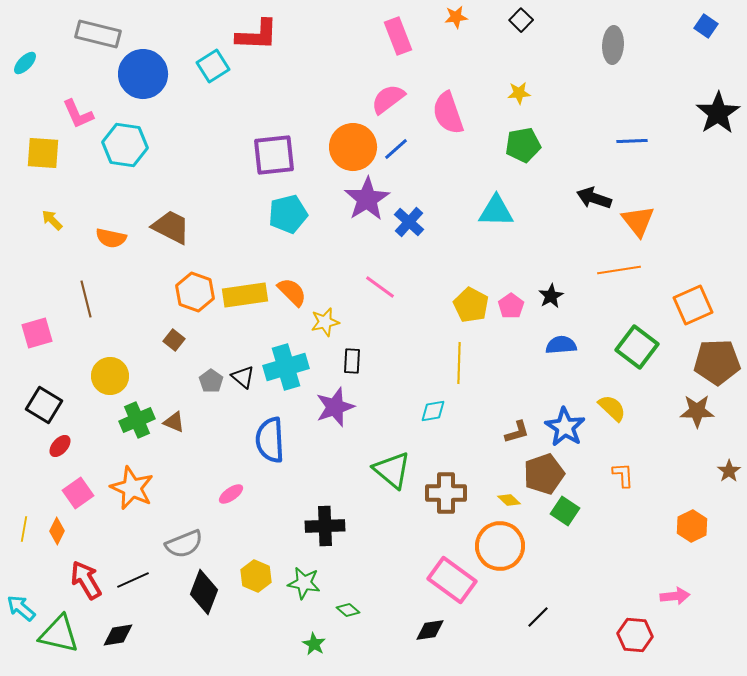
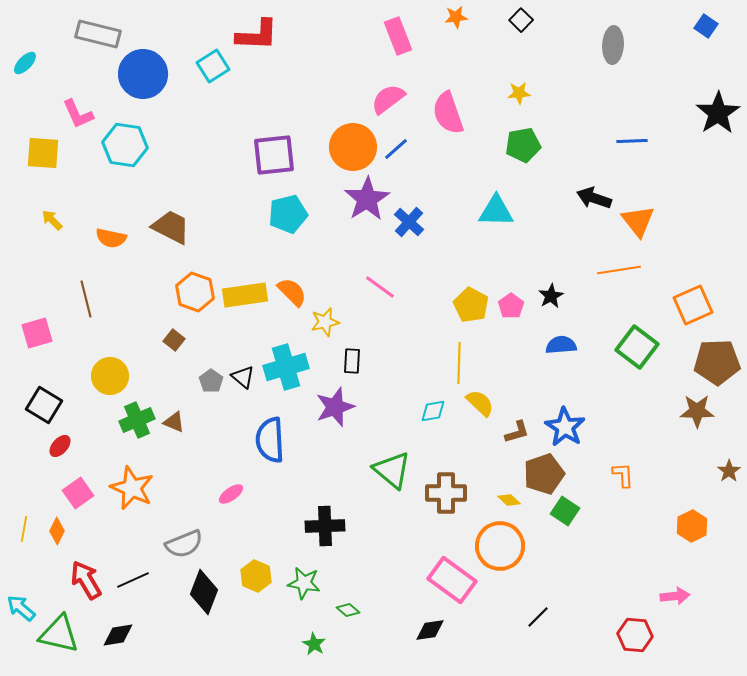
yellow semicircle at (612, 408): moved 132 px left, 5 px up
